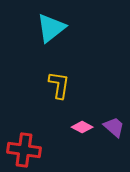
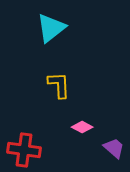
yellow L-shape: rotated 12 degrees counterclockwise
purple trapezoid: moved 21 px down
